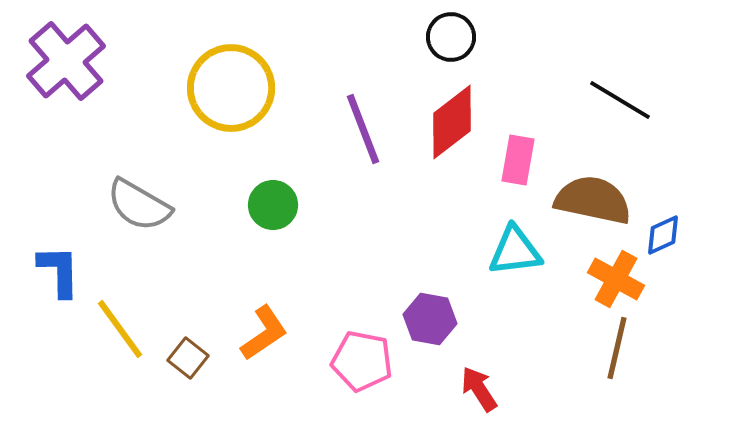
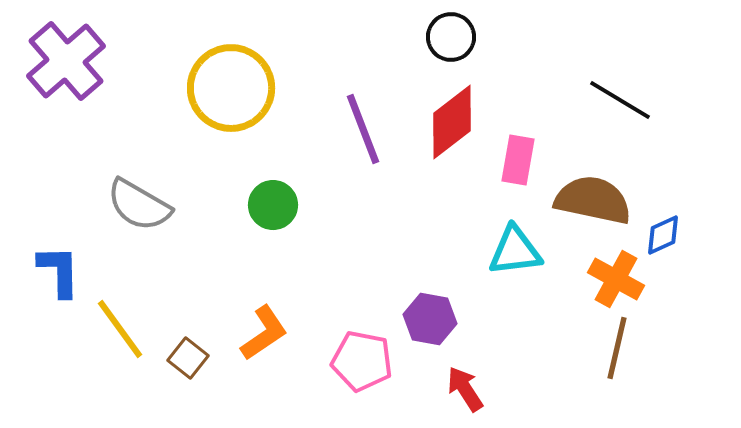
red arrow: moved 14 px left
